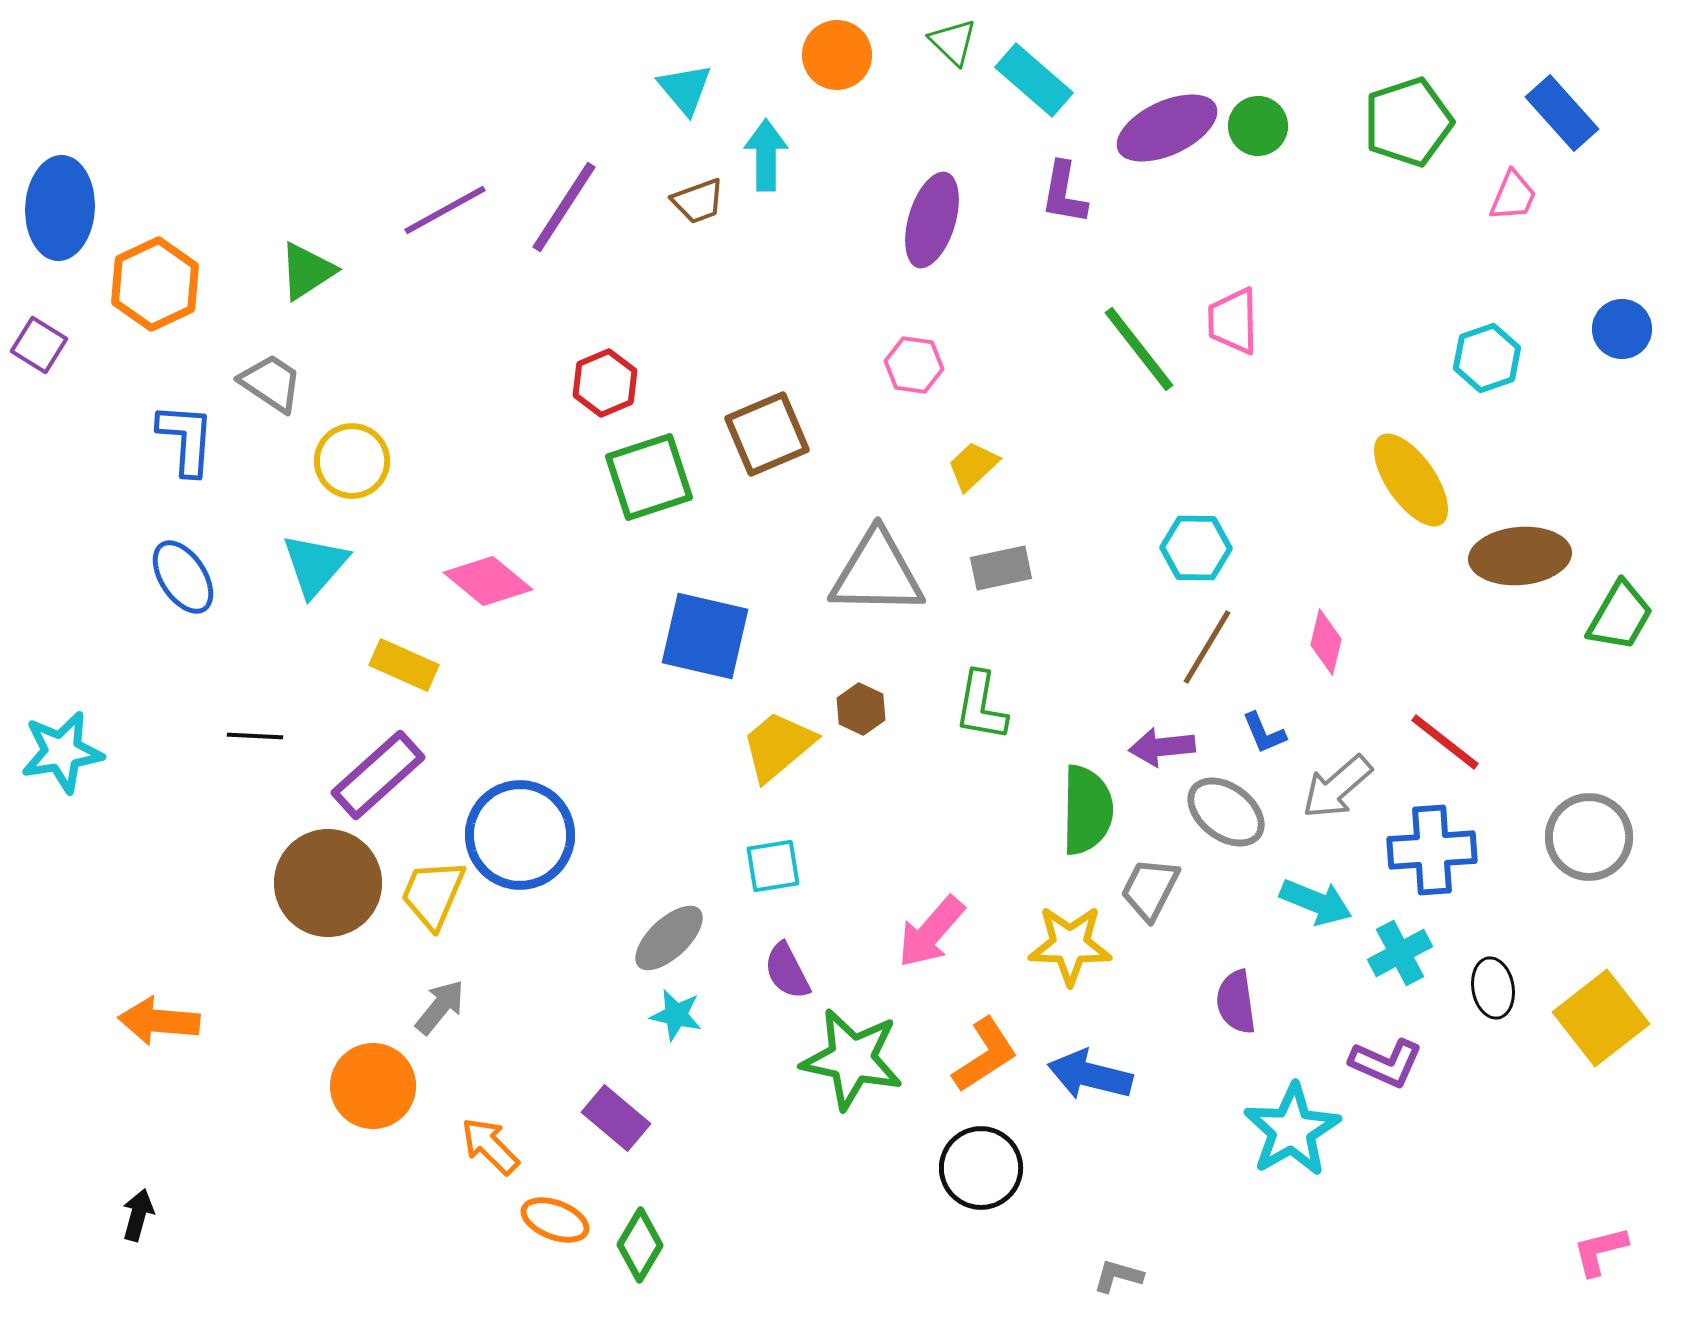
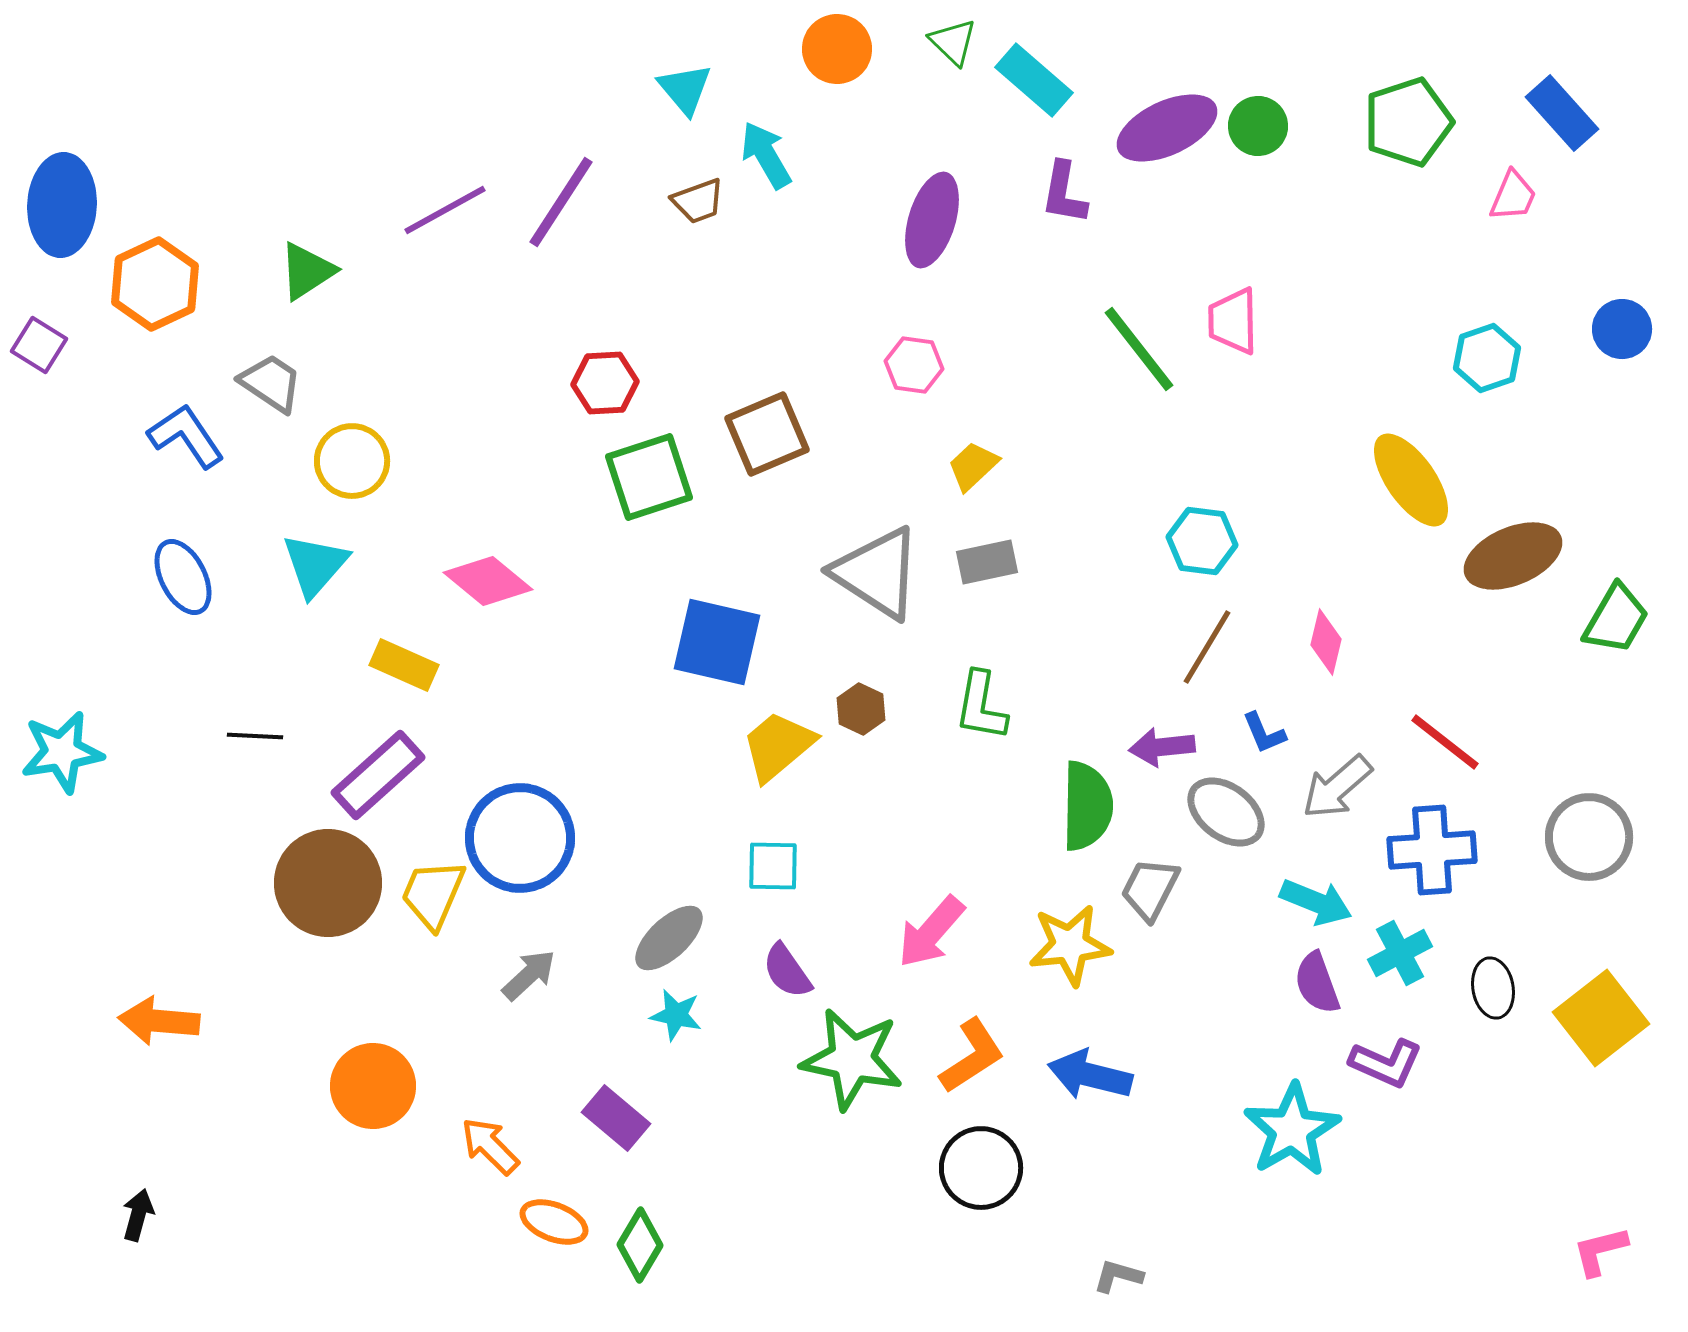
orange circle at (837, 55): moved 6 px up
cyan arrow at (766, 155): rotated 30 degrees counterclockwise
purple line at (564, 207): moved 3 px left, 5 px up
blue ellipse at (60, 208): moved 2 px right, 3 px up
red hexagon at (605, 383): rotated 20 degrees clockwise
blue L-shape at (186, 439): moved 3 px up; rotated 38 degrees counterclockwise
cyan hexagon at (1196, 548): moved 6 px right, 7 px up; rotated 6 degrees clockwise
brown ellipse at (1520, 556): moved 7 px left; rotated 18 degrees counterclockwise
gray rectangle at (1001, 568): moved 14 px left, 6 px up
gray triangle at (877, 573): rotated 32 degrees clockwise
blue ellipse at (183, 577): rotated 6 degrees clockwise
green trapezoid at (1620, 616): moved 4 px left, 3 px down
blue square at (705, 636): moved 12 px right, 6 px down
green semicircle at (1087, 810): moved 4 px up
blue circle at (520, 835): moved 3 px down
cyan square at (773, 866): rotated 10 degrees clockwise
yellow star at (1070, 945): rotated 8 degrees counterclockwise
purple semicircle at (787, 971): rotated 8 degrees counterclockwise
purple semicircle at (1236, 1002): moved 81 px right, 19 px up; rotated 12 degrees counterclockwise
gray arrow at (440, 1007): moved 89 px right, 32 px up; rotated 8 degrees clockwise
orange L-shape at (985, 1055): moved 13 px left, 1 px down
orange ellipse at (555, 1220): moved 1 px left, 2 px down
